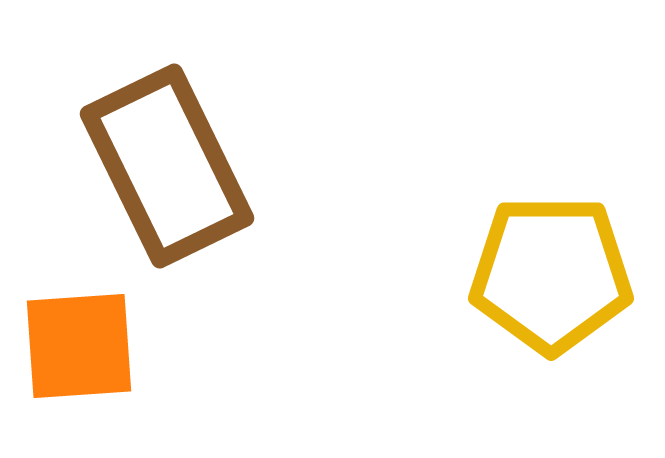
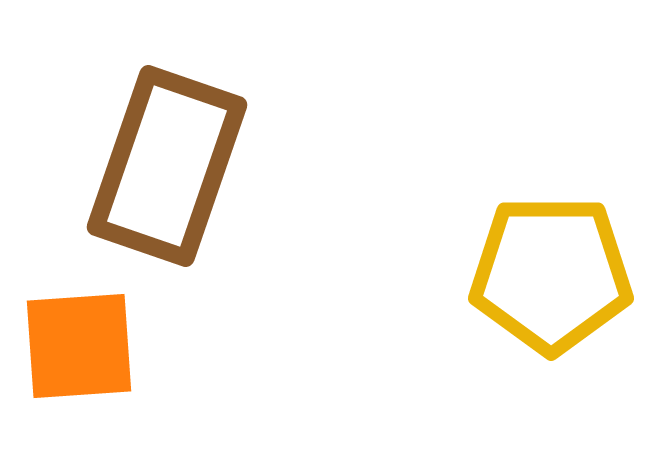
brown rectangle: rotated 45 degrees clockwise
